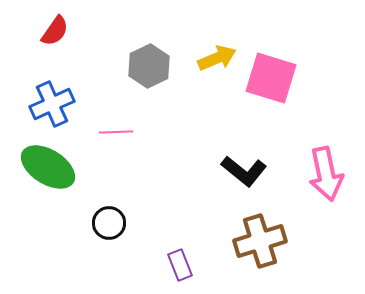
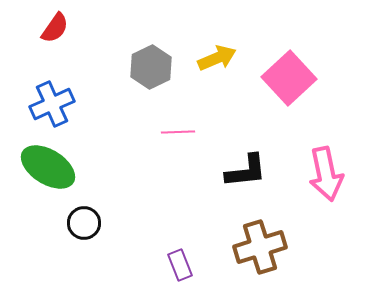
red semicircle: moved 3 px up
gray hexagon: moved 2 px right, 1 px down
pink square: moved 18 px right; rotated 30 degrees clockwise
pink line: moved 62 px right
black L-shape: moved 2 px right; rotated 45 degrees counterclockwise
black circle: moved 25 px left
brown cross: moved 6 px down
